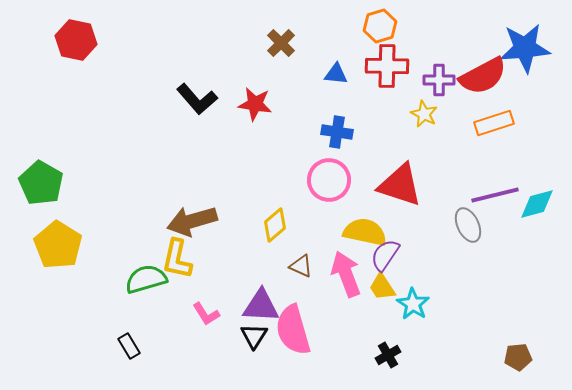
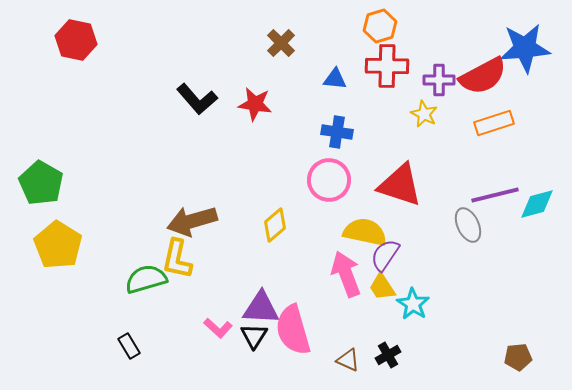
blue triangle: moved 1 px left, 5 px down
brown triangle: moved 47 px right, 94 px down
purple triangle: moved 2 px down
pink L-shape: moved 12 px right, 14 px down; rotated 16 degrees counterclockwise
